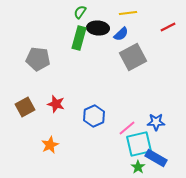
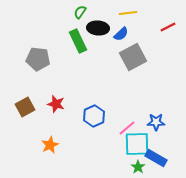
green rectangle: moved 1 px left, 3 px down; rotated 40 degrees counterclockwise
cyan square: moved 2 px left; rotated 12 degrees clockwise
